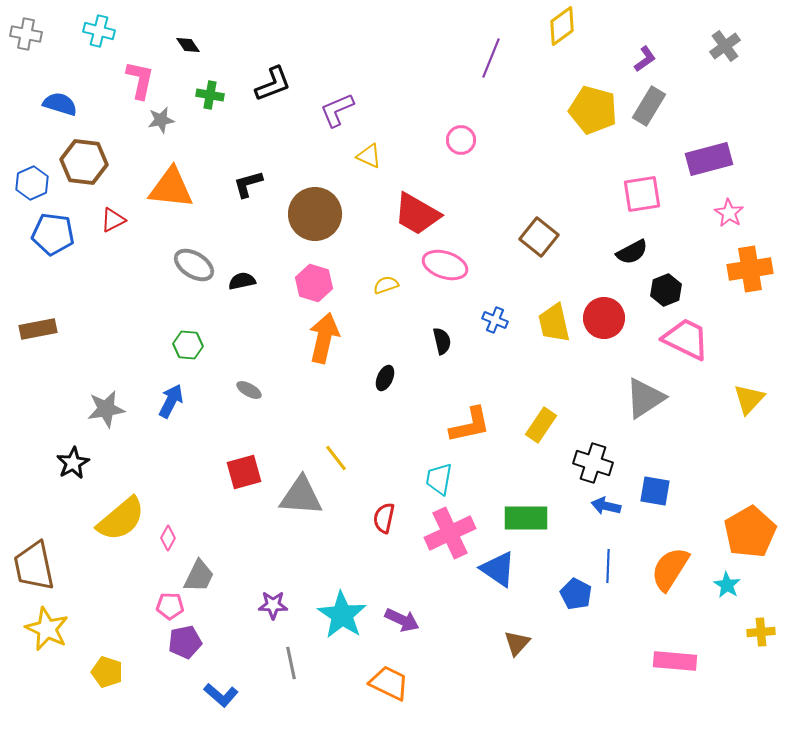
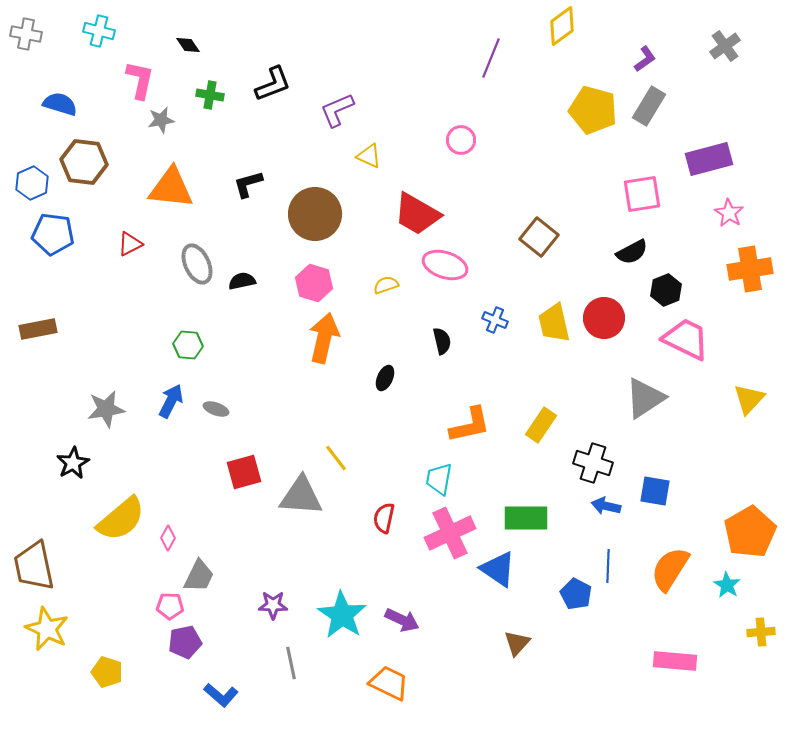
red triangle at (113, 220): moved 17 px right, 24 px down
gray ellipse at (194, 265): moved 3 px right, 1 px up; rotated 33 degrees clockwise
gray ellipse at (249, 390): moved 33 px left, 19 px down; rotated 10 degrees counterclockwise
